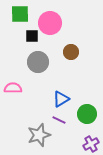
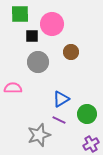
pink circle: moved 2 px right, 1 px down
